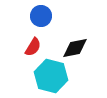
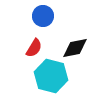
blue circle: moved 2 px right
red semicircle: moved 1 px right, 1 px down
